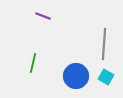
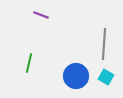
purple line: moved 2 px left, 1 px up
green line: moved 4 px left
